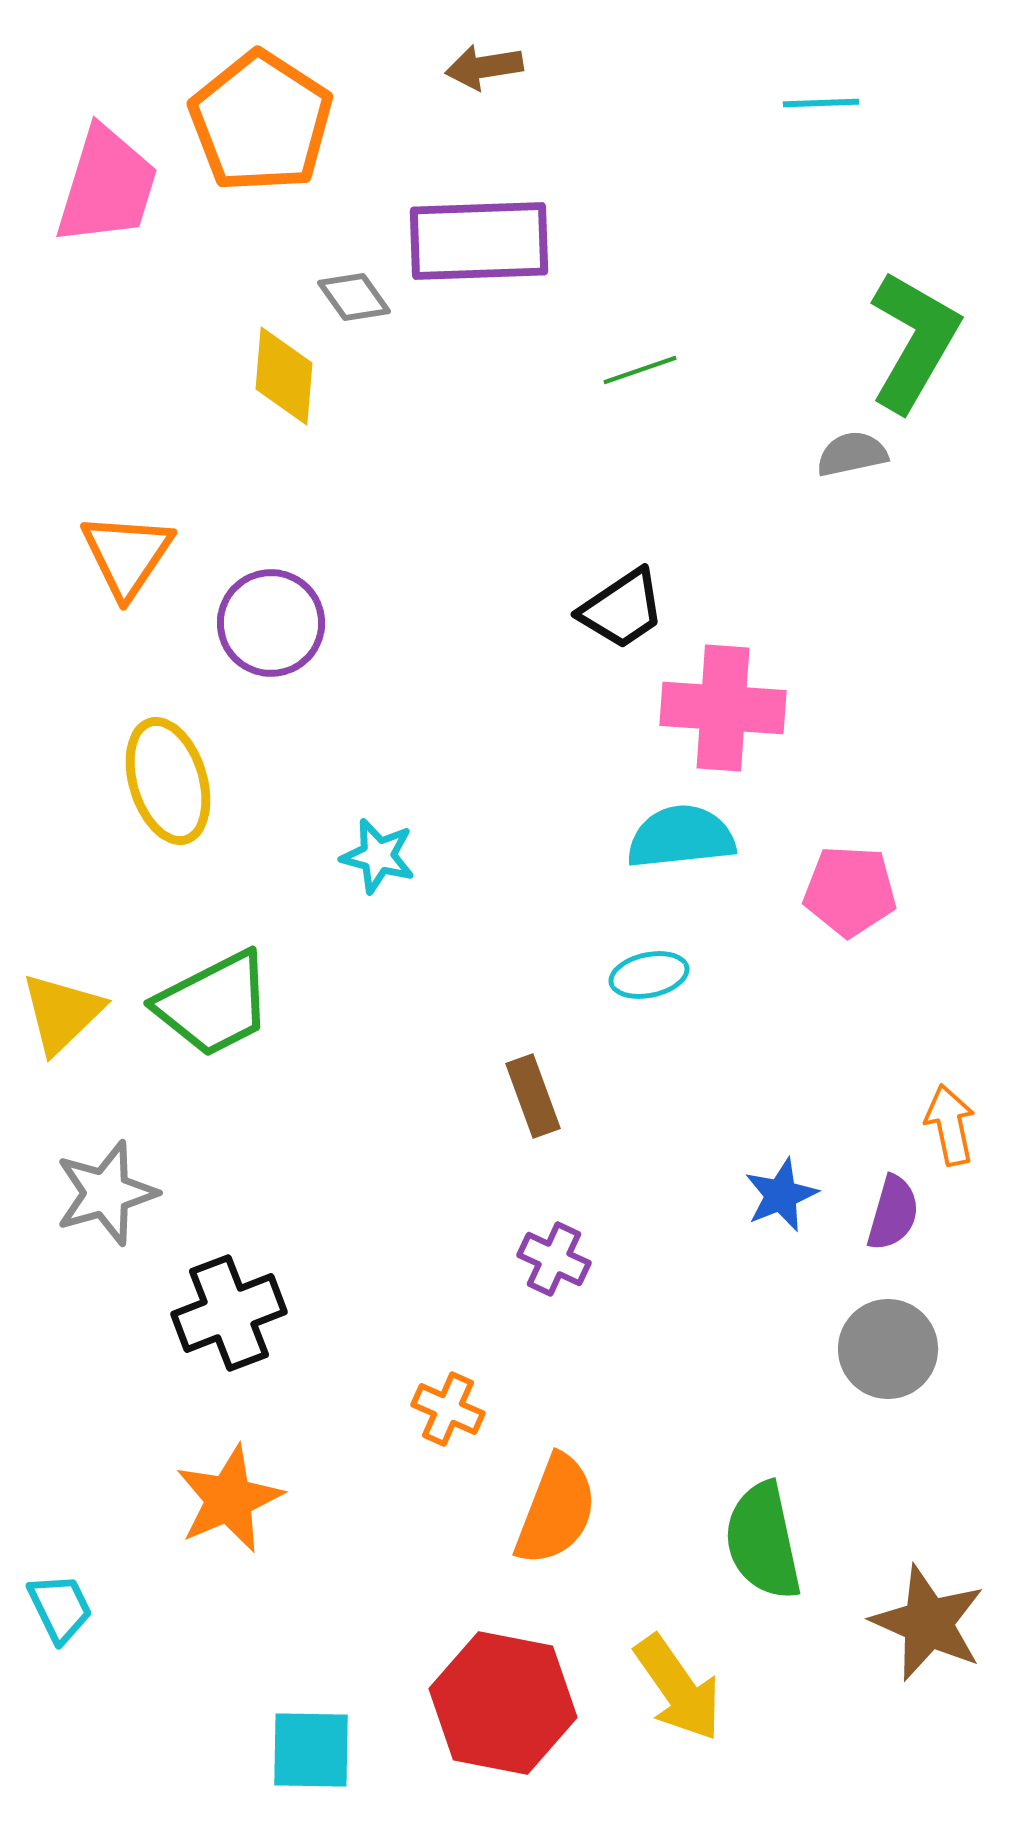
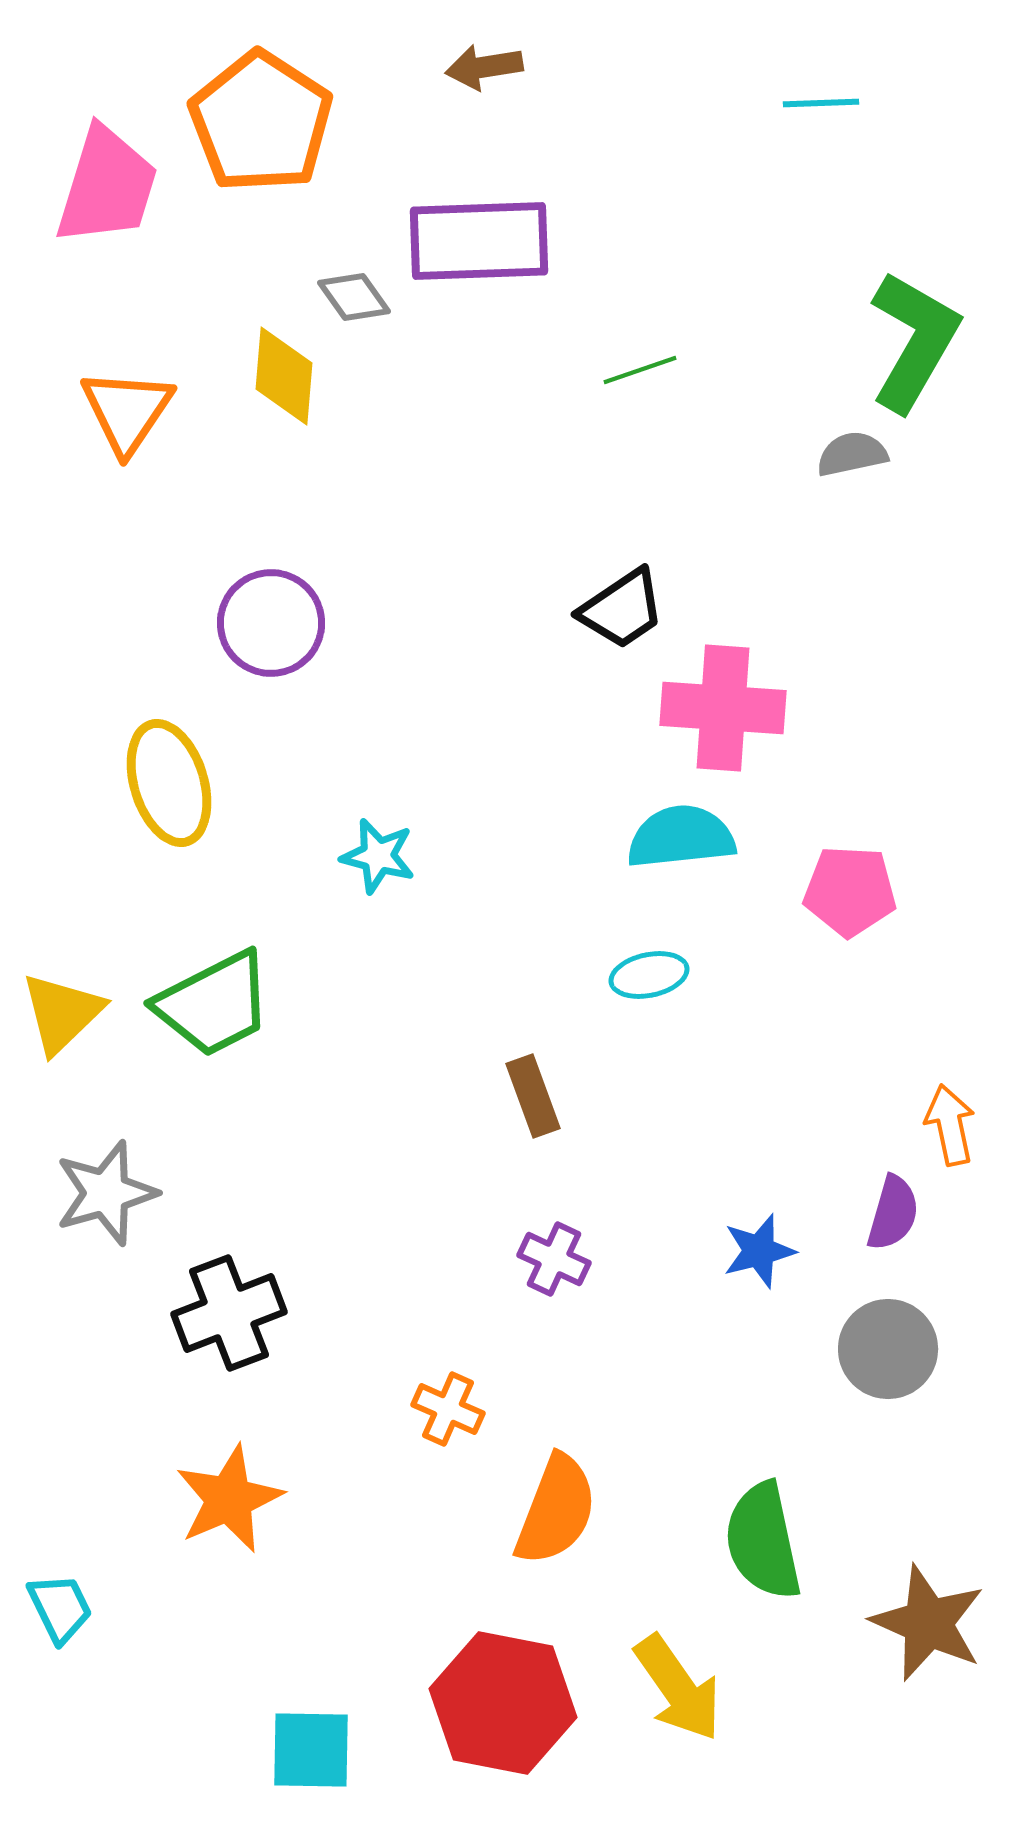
orange triangle: moved 144 px up
yellow ellipse: moved 1 px right, 2 px down
blue star: moved 22 px left, 56 px down; rotated 8 degrees clockwise
